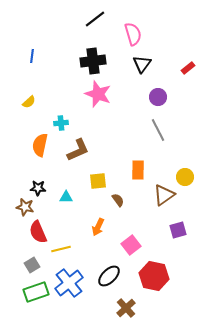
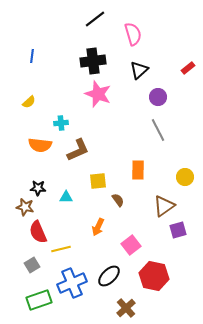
black triangle: moved 3 px left, 6 px down; rotated 12 degrees clockwise
orange semicircle: rotated 95 degrees counterclockwise
brown triangle: moved 11 px down
blue cross: moved 3 px right; rotated 16 degrees clockwise
green rectangle: moved 3 px right, 8 px down
